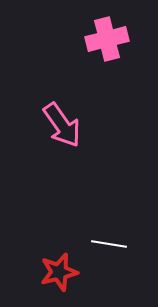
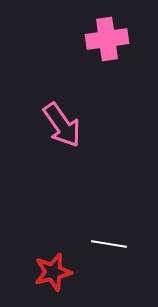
pink cross: rotated 6 degrees clockwise
red star: moved 6 px left
